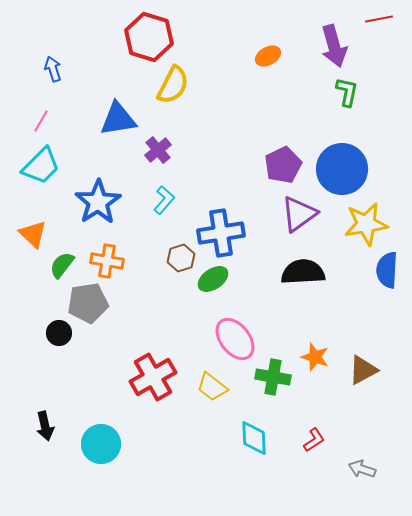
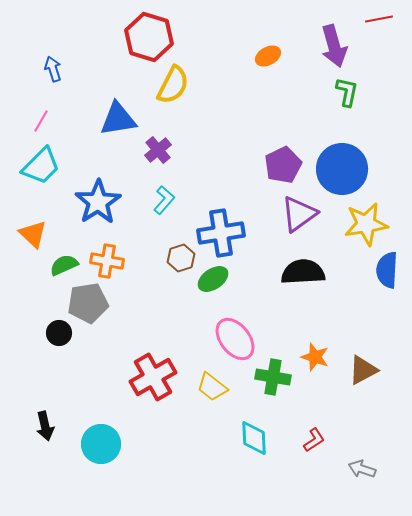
green semicircle: moved 2 px right; rotated 28 degrees clockwise
